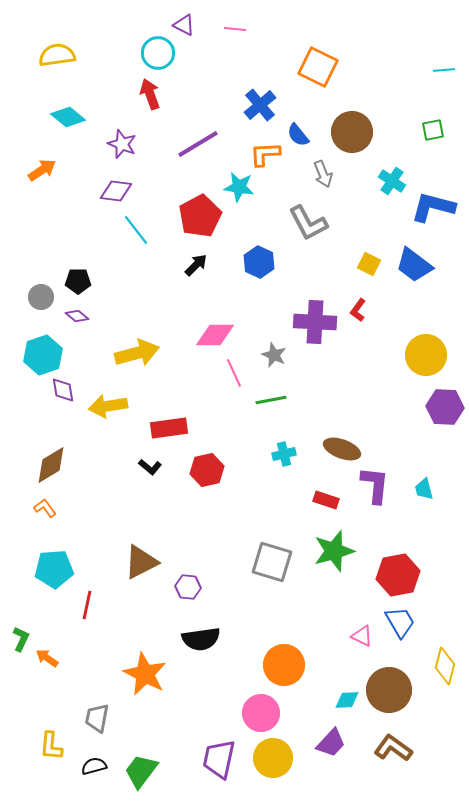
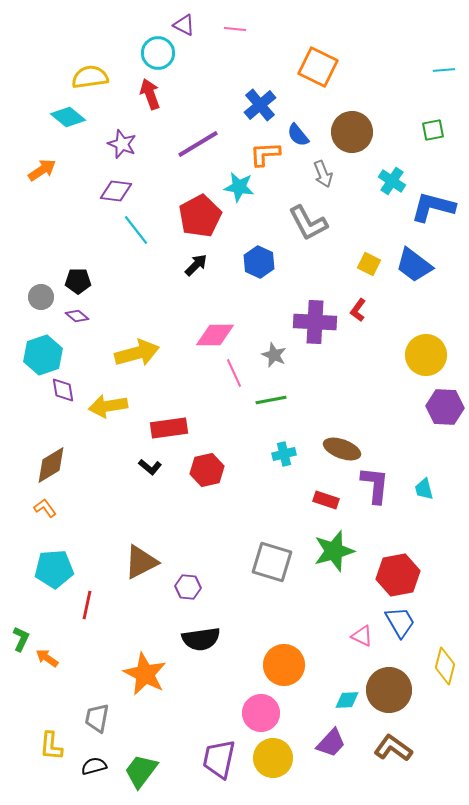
yellow semicircle at (57, 55): moved 33 px right, 22 px down
